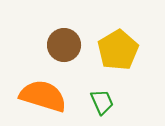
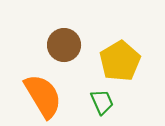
yellow pentagon: moved 2 px right, 11 px down
orange semicircle: rotated 42 degrees clockwise
